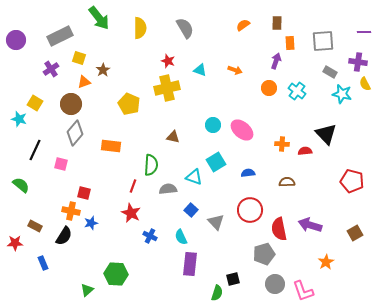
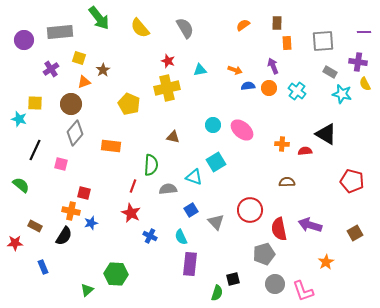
yellow semicircle at (140, 28): rotated 140 degrees clockwise
gray rectangle at (60, 36): moved 4 px up; rotated 20 degrees clockwise
purple circle at (16, 40): moved 8 px right
orange rectangle at (290, 43): moved 3 px left
purple arrow at (276, 61): moved 3 px left, 5 px down; rotated 42 degrees counterclockwise
cyan triangle at (200, 70): rotated 32 degrees counterclockwise
yellow square at (35, 103): rotated 28 degrees counterclockwise
black triangle at (326, 134): rotated 15 degrees counterclockwise
blue semicircle at (248, 173): moved 87 px up
blue square at (191, 210): rotated 16 degrees clockwise
blue rectangle at (43, 263): moved 4 px down
